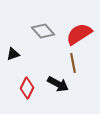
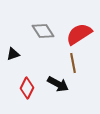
gray diamond: rotated 10 degrees clockwise
